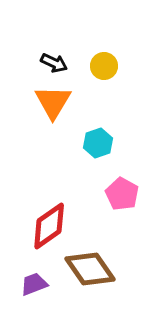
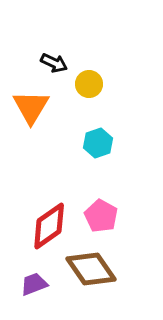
yellow circle: moved 15 px left, 18 px down
orange triangle: moved 22 px left, 5 px down
pink pentagon: moved 21 px left, 22 px down
brown diamond: moved 1 px right
